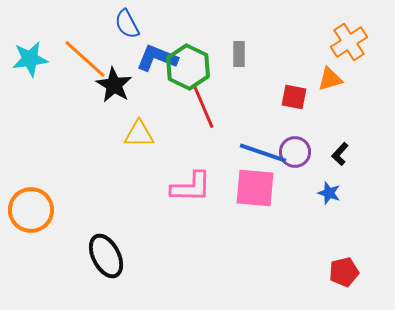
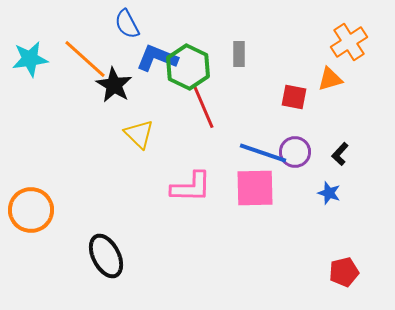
yellow triangle: rotated 44 degrees clockwise
pink square: rotated 6 degrees counterclockwise
